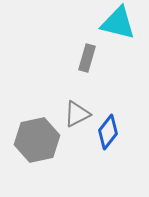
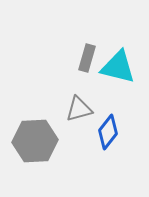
cyan triangle: moved 44 px down
gray triangle: moved 2 px right, 5 px up; rotated 12 degrees clockwise
gray hexagon: moved 2 px left, 1 px down; rotated 9 degrees clockwise
